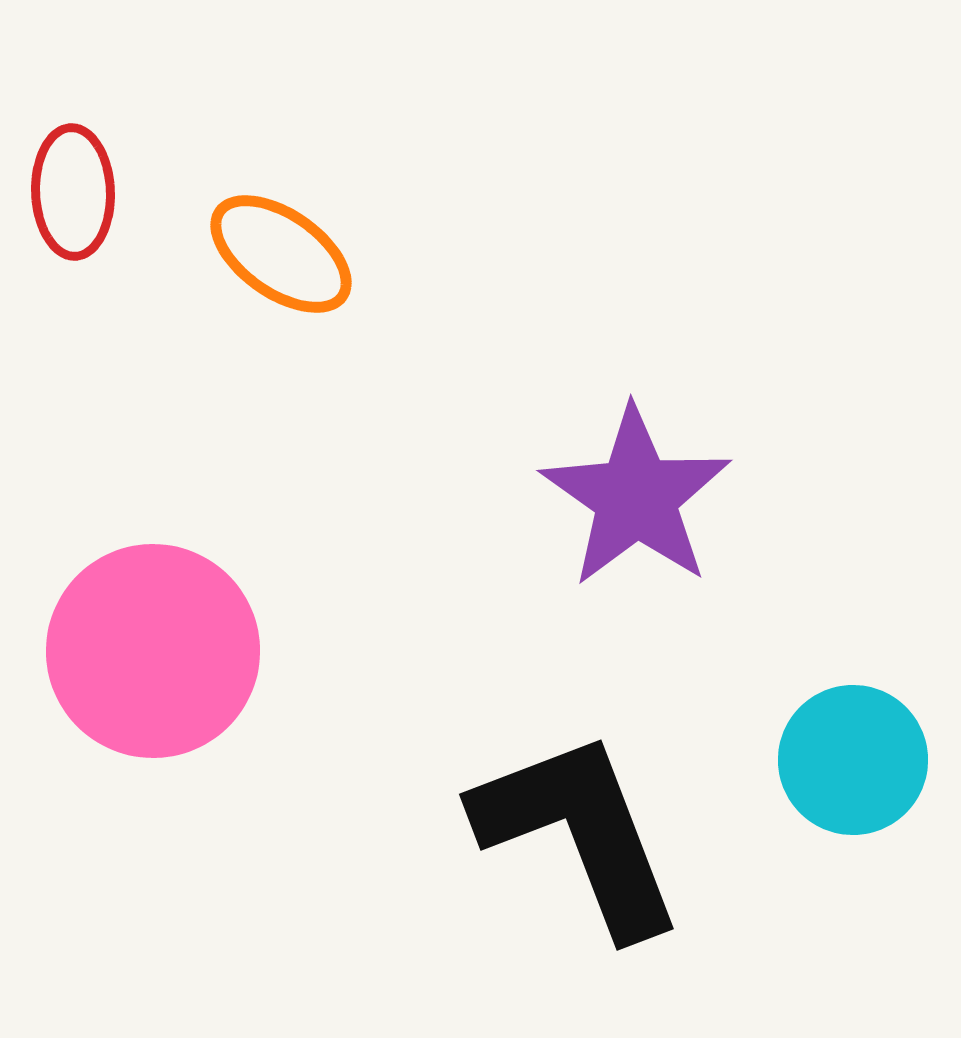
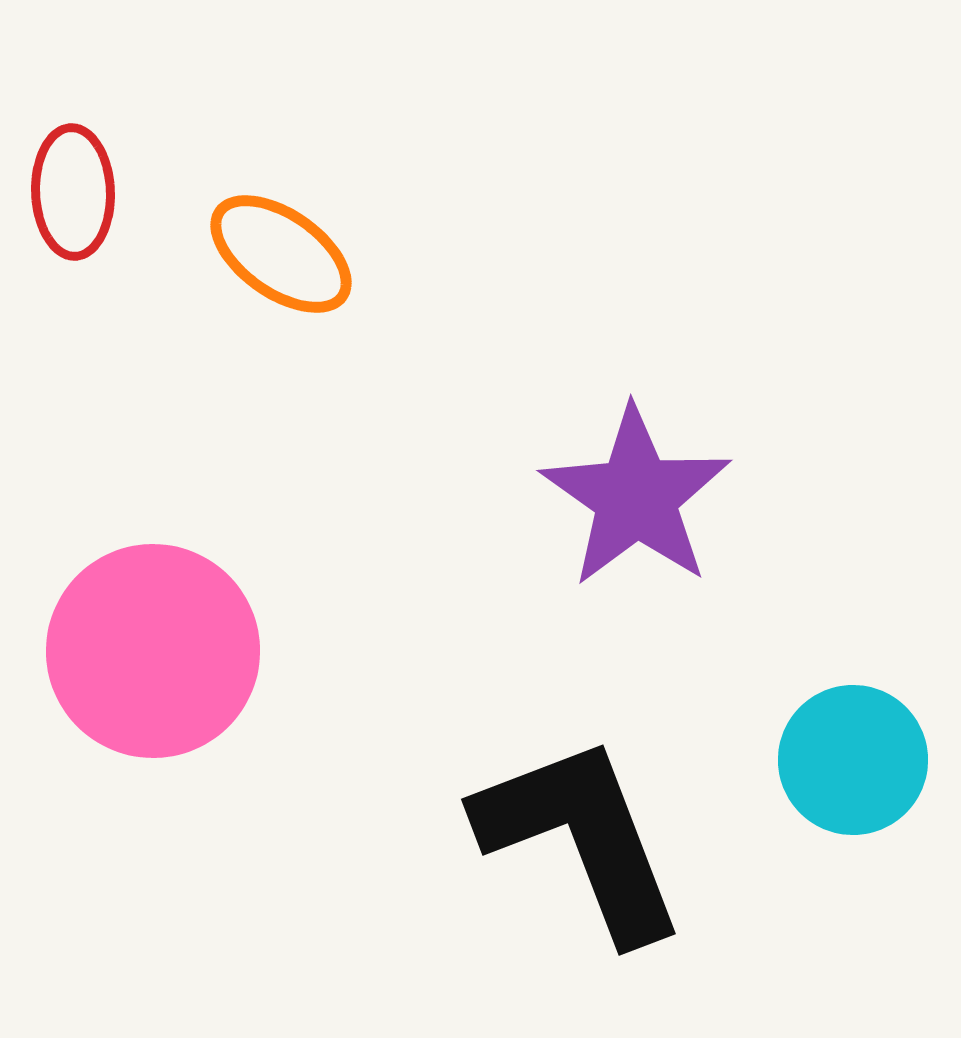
black L-shape: moved 2 px right, 5 px down
